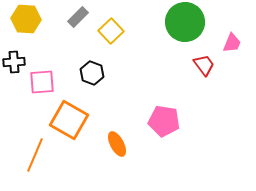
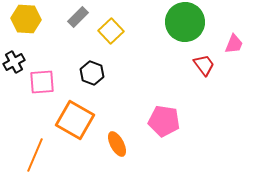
pink trapezoid: moved 2 px right, 1 px down
black cross: rotated 25 degrees counterclockwise
orange square: moved 6 px right
